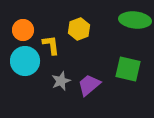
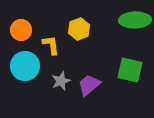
green ellipse: rotated 8 degrees counterclockwise
orange circle: moved 2 px left
cyan circle: moved 5 px down
green square: moved 2 px right, 1 px down
